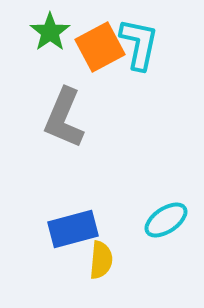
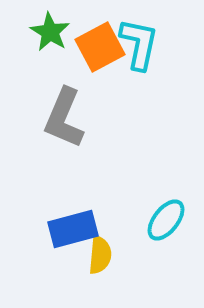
green star: rotated 6 degrees counterclockwise
cyan ellipse: rotated 18 degrees counterclockwise
yellow semicircle: moved 1 px left, 5 px up
